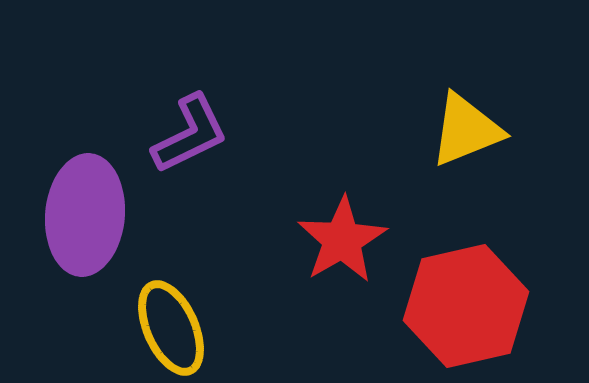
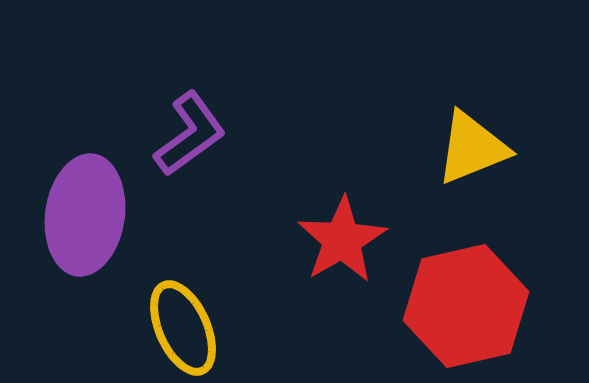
yellow triangle: moved 6 px right, 18 px down
purple L-shape: rotated 10 degrees counterclockwise
purple ellipse: rotated 3 degrees clockwise
yellow ellipse: moved 12 px right
